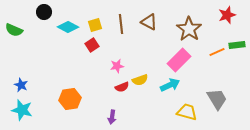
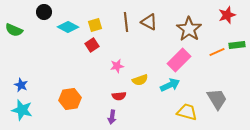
brown line: moved 5 px right, 2 px up
red semicircle: moved 3 px left, 9 px down; rotated 16 degrees clockwise
